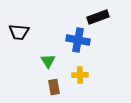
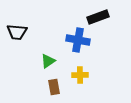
black trapezoid: moved 2 px left
green triangle: rotated 28 degrees clockwise
